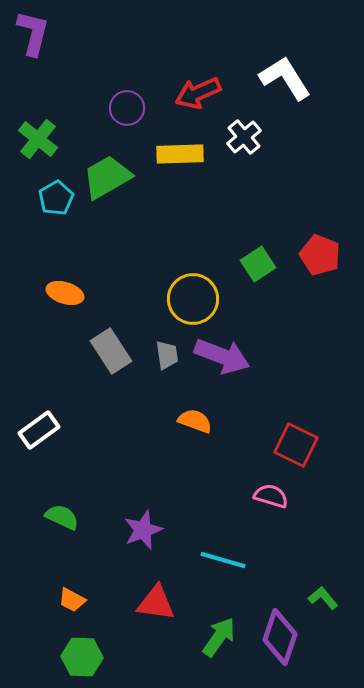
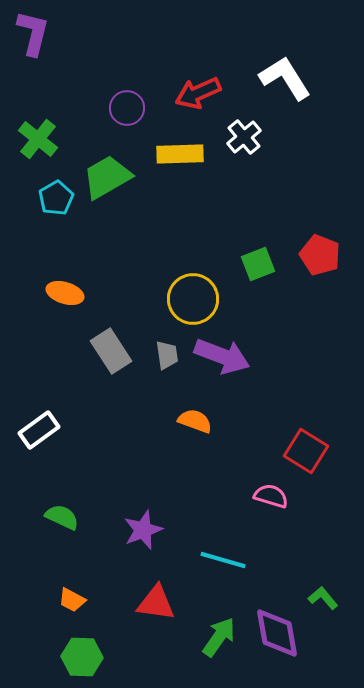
green square: rotated 12 degrees clockwise
red square: moved 10 px right, 6 px down; rotated 6 degrees clockwise
purple diamond: moved 3 px left, 4 px up; rotated 28 degrees counterclockwise
